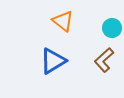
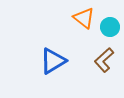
orange triangle: moved 21 px right, 3 px up
cyan circle: moved 2 px left, 1 px up
